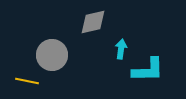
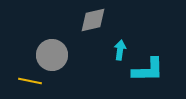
gray diamond: moved 2 px up
cyan arrow: moved 1 px left, 1 px down
yellow line: moved 3 px right
